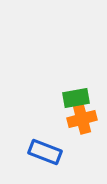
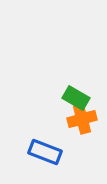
green rectangle: rotated 40 degrees clockwise
